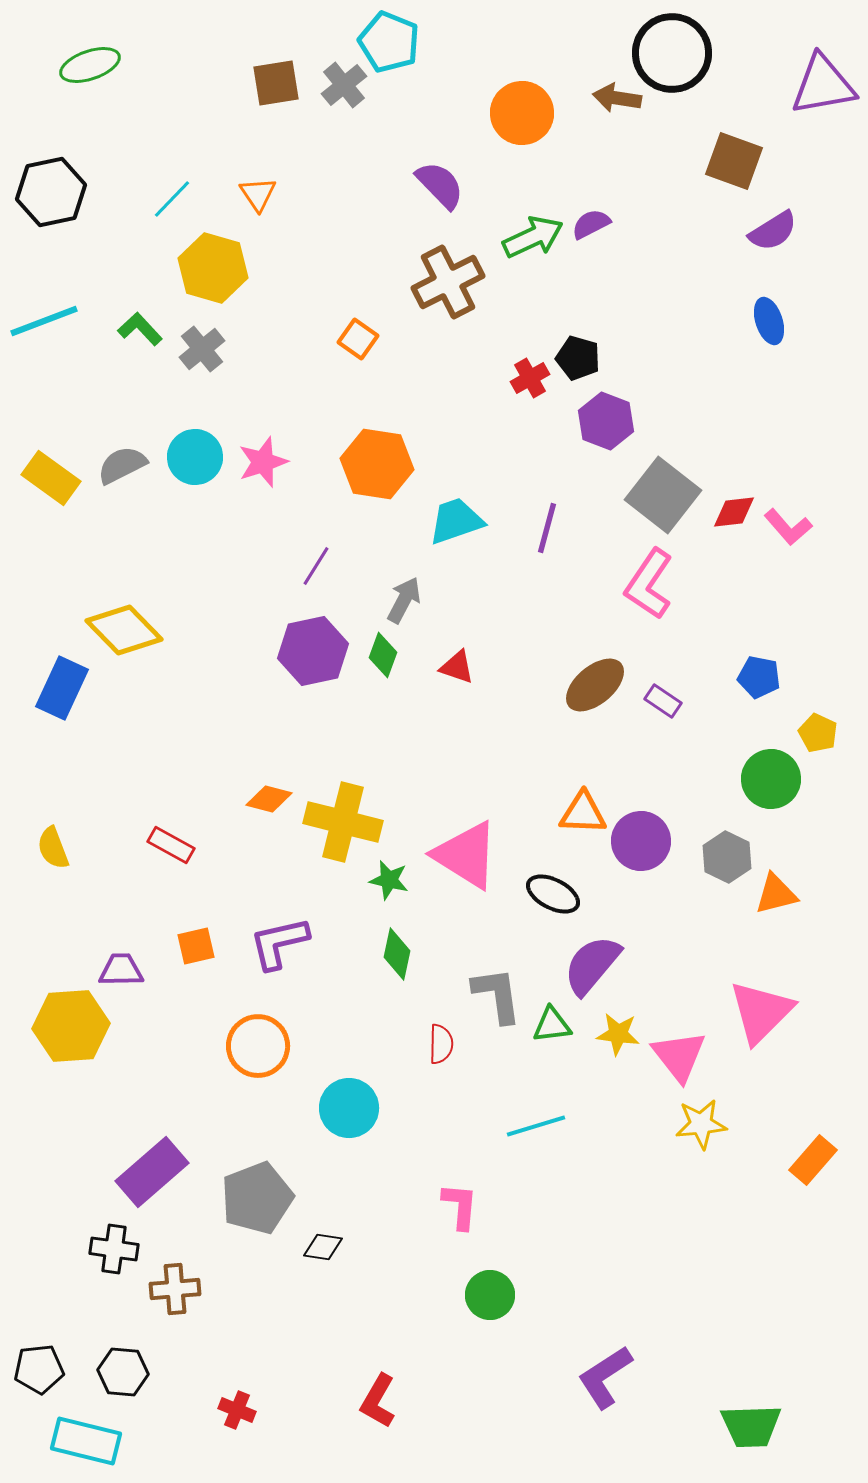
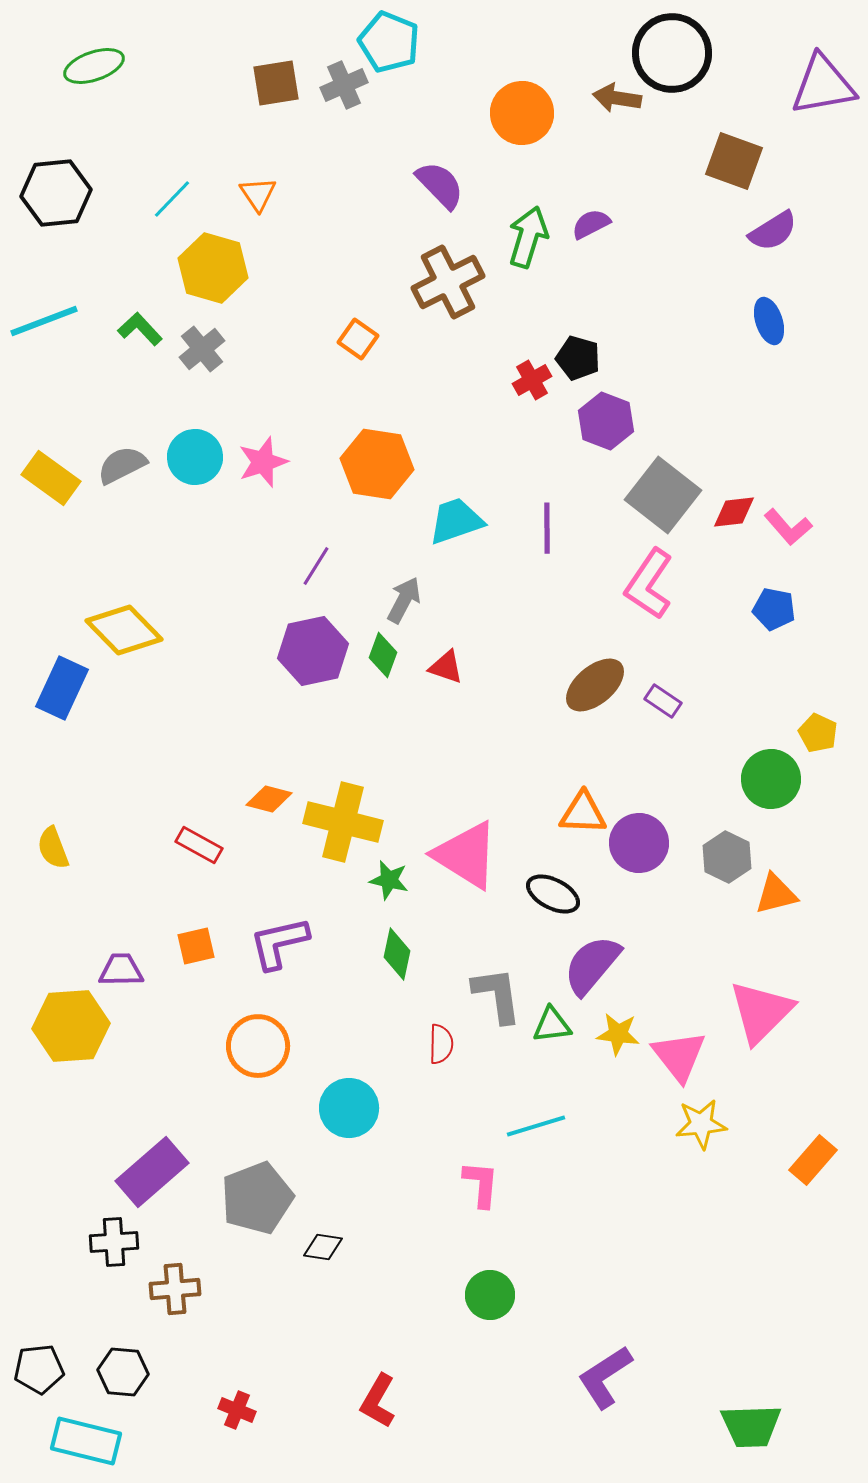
green ellipse at (90, 65): moved 4 px right, 1 px down
gray cross at (344, 85): rotated 15 degrees clockwise
black hexagon at (51, 192): moved 5 px right, 1 px down; rotated 6 degrees clockwise
green arrow at (533, 237): moved 5 px left; rotated 48 degrees counterclockwise
red cross at (530, 378): moved 2 px right, 2 px down
purple line at (547, 528): rotated 15 degrees counterclockwise
red triangle at (457, 667): moved 11 px left
blue pentagon at (759, 677): moved 15 px right, 68 px up
purple circle at (641, 841): moved 2 px left, 2 px down
red rectangle at (171, 845): moved 28 px right
pink L-shape at (460, 1206): moved 21 px right, 22 px up
black cross at (114, 1249): moved 7 px up; rotated 12 degrees counterclockwise
